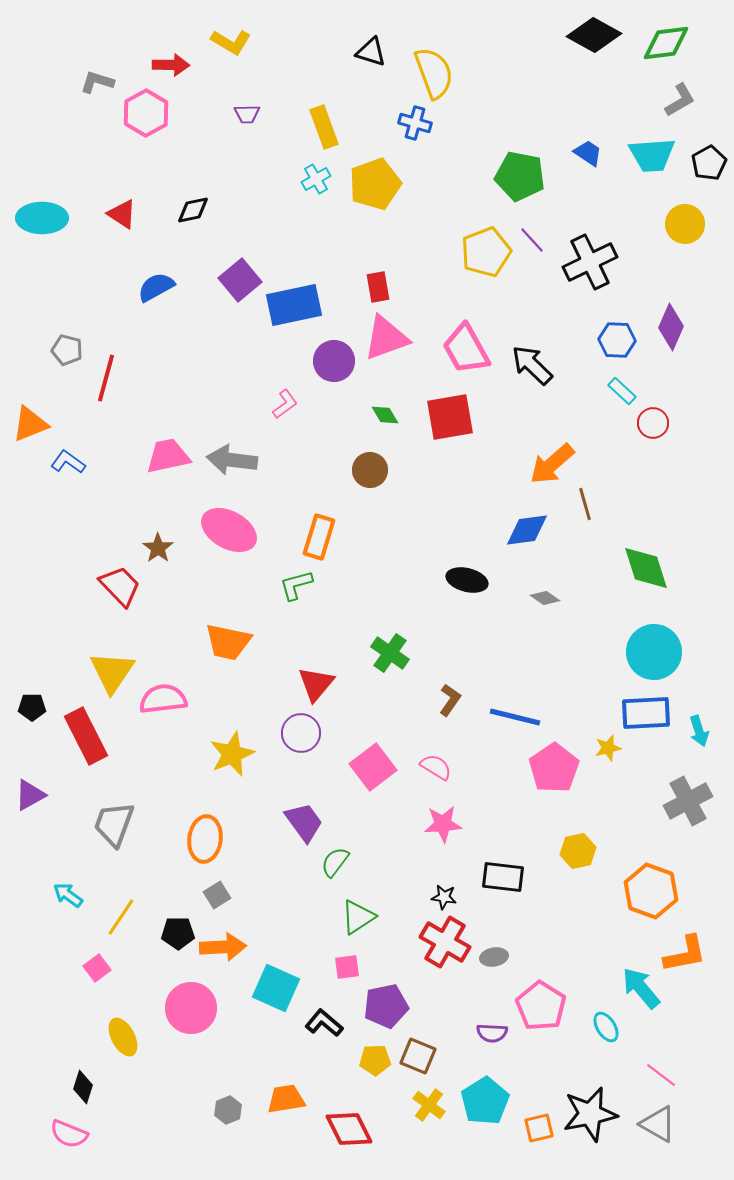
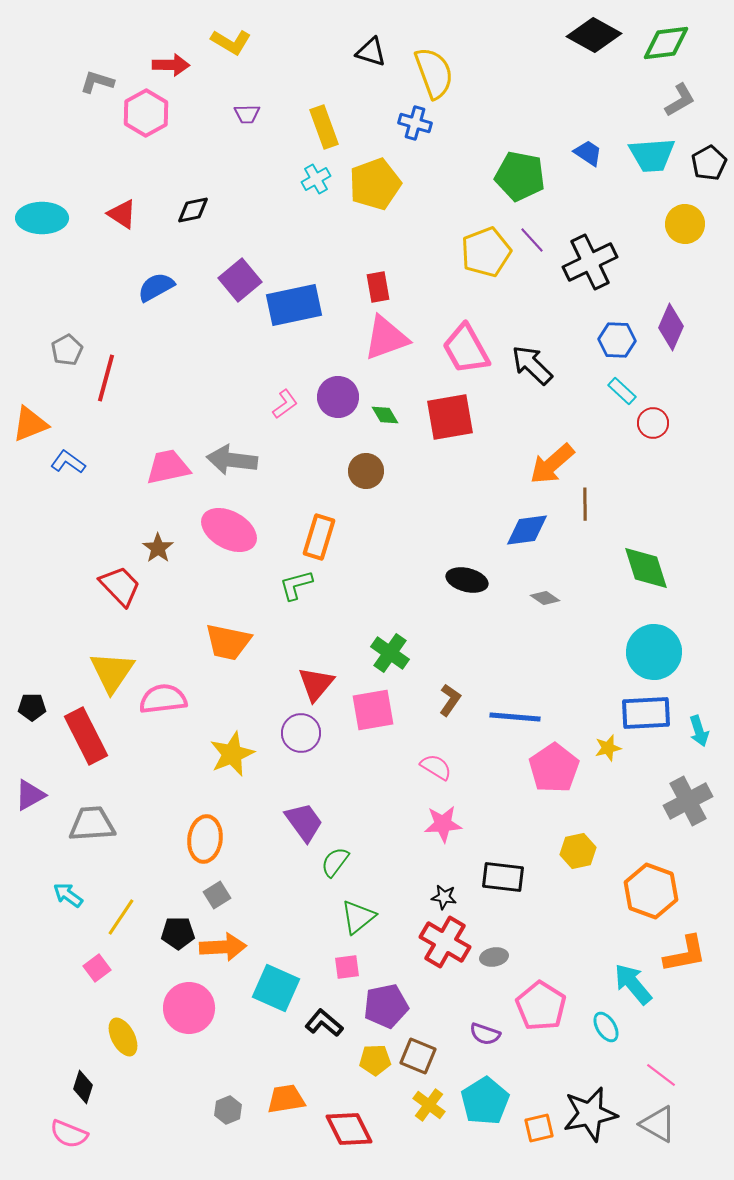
gray pentagon at (67, 350): rotated 28 degrees clockwise
purple circle at (334, 361): moved 4 px right, 36 px down
pink trapezoid at (168, 456): moved 11 px down
brown circle at (370, 470): moved 4 px left, 1 px down
brown line at (585, 504): rotated 16 degrees clockwise
blue line at (515, 717): rotated 9 degrees counterclockwise
pink square at (373, 767): moved 57 px up; rotated 27 degrees clockwise
gray trapezoid at (114, 824): moved 22 px left; rotated 66 degrees clockwise
green triangle at (358, 917): rotated 6 degrees counterclockwise
cyan arrow at (641, 988): moved 8 px left, 4 px up
pink circle at (191, 1008): moved 2 px left
purple semicircle at (492, 1033): moved 7 px left, 1 px down; rotated 16 degrees clockwise
